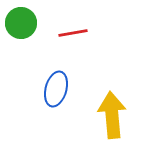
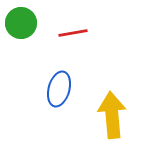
blue ellipse: moved 3 px right
